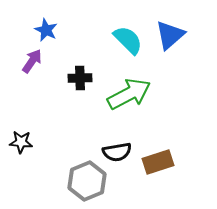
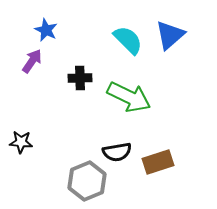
green arrow: moved 3 px down; rotated 54 degrees clockwise
